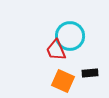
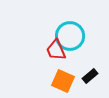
black rectangle: moved 3 px down; rotated 35 degrees counterclockwise
